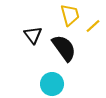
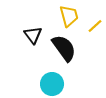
yellow trapezoid: moved 1 px left, 1 px down
yellow line: moved 2 px right
